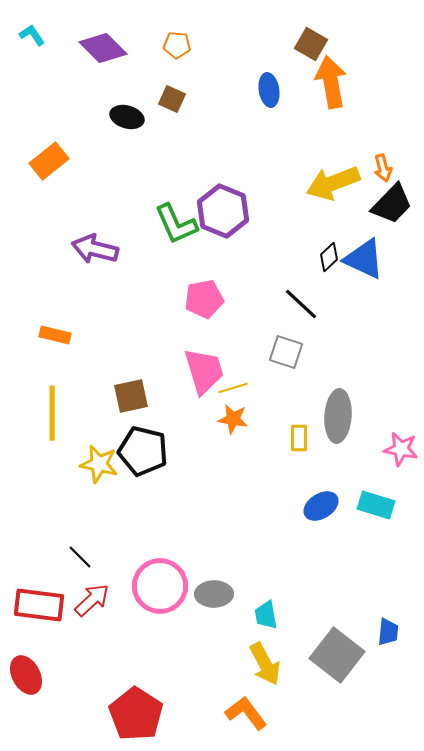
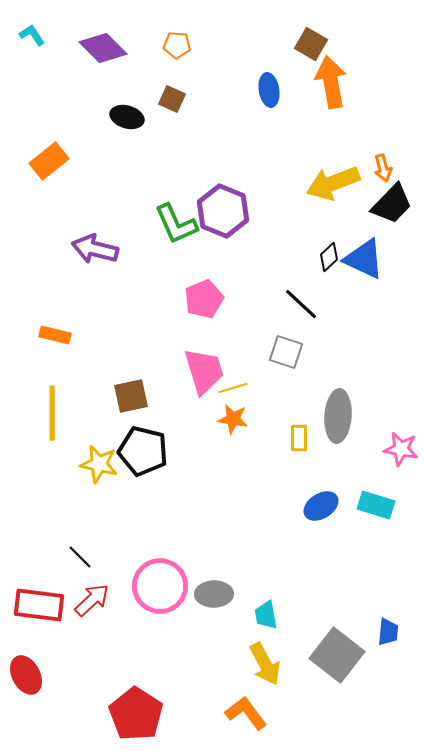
pink pentagon at (204, 299): rotated 12 degrees counterclockwise
